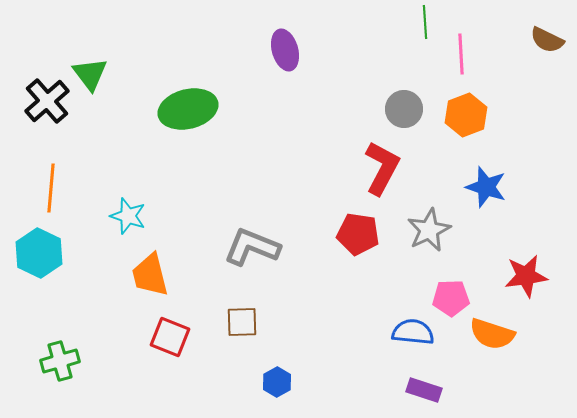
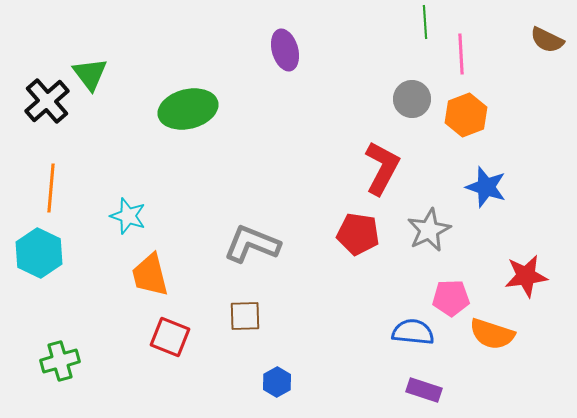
gray circle: moved 8 px right, 10 px up
gray L-shape: moved 3 px up
brown square: moved 3 px right, 6 px up
